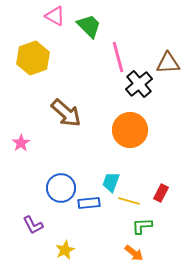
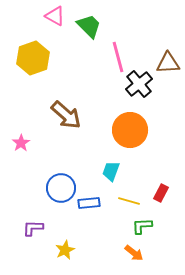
brown arrow: moved 2 px down
cyan trapezoid: moved 11 px up
purple L-shape: moved 3 px down; rotated 120 degrees clockwise
